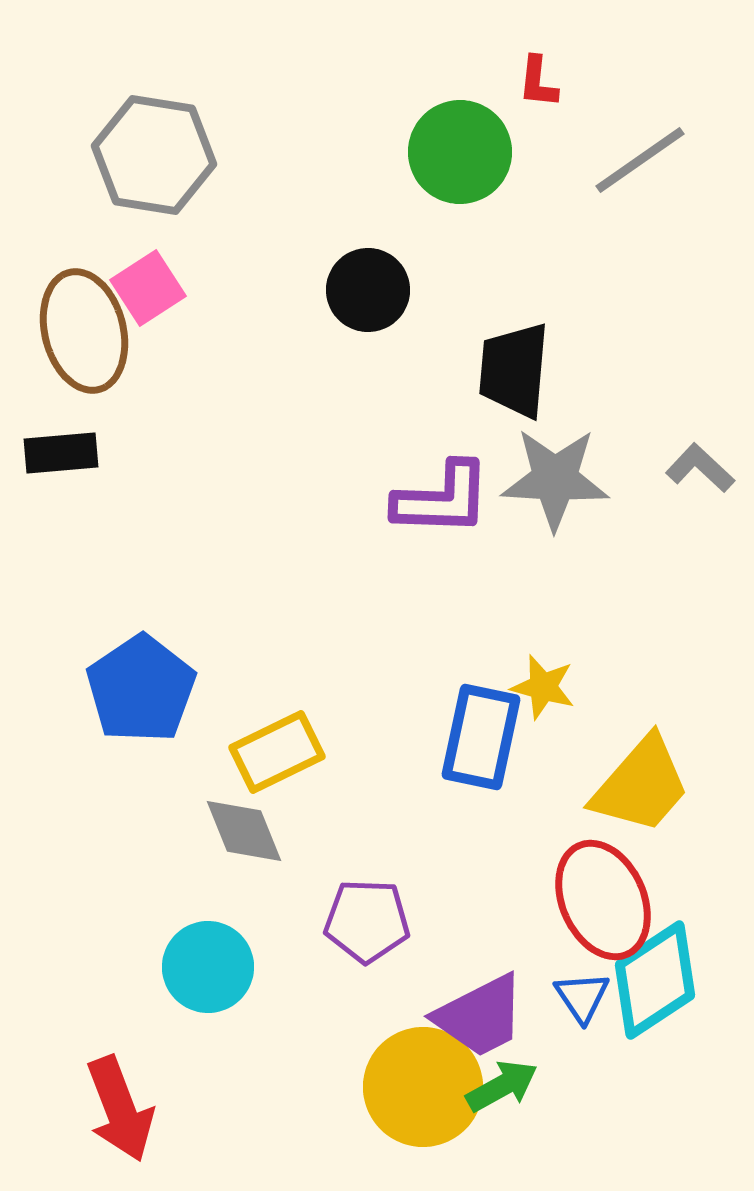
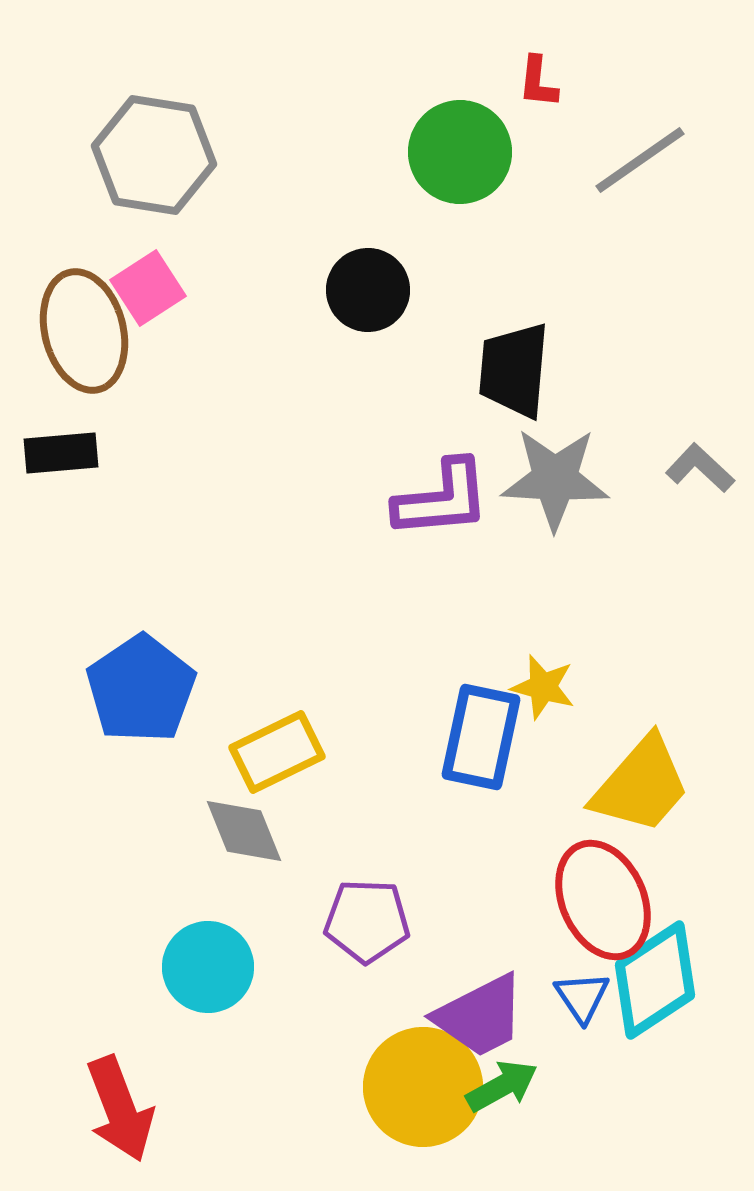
purple L-shape: rotated 7 degrees counterclockwise
